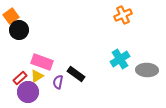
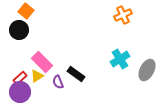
orange square: moved 15 px right, 5 px up; rotated 14 degrees counterclockwise
pink rectangle: rotated 25 degrees clockwise
gray ellipse: rotated 65 degrees counterclockwise
purple semicircle: rotated 32 degrees counterclockwise
purple circle: moved 8 px left
